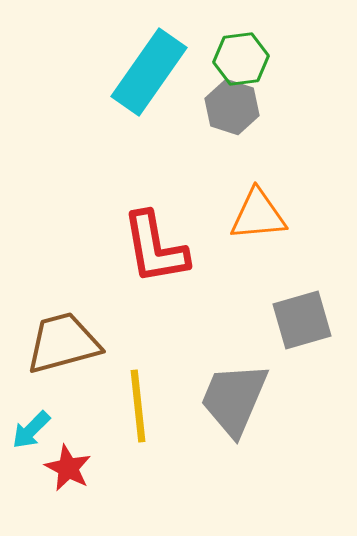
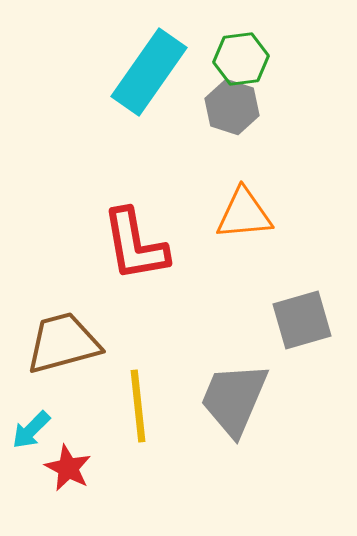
orange triangle: moved 14 px left, 1 px up
red L-shape: moved 20 px left, 3 px up
